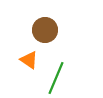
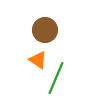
orange triangle: moved 9 px right
